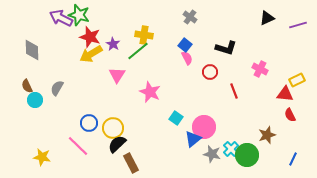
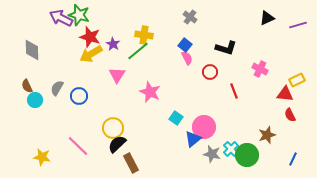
blue circle: moved 10 px left, 27 px up
